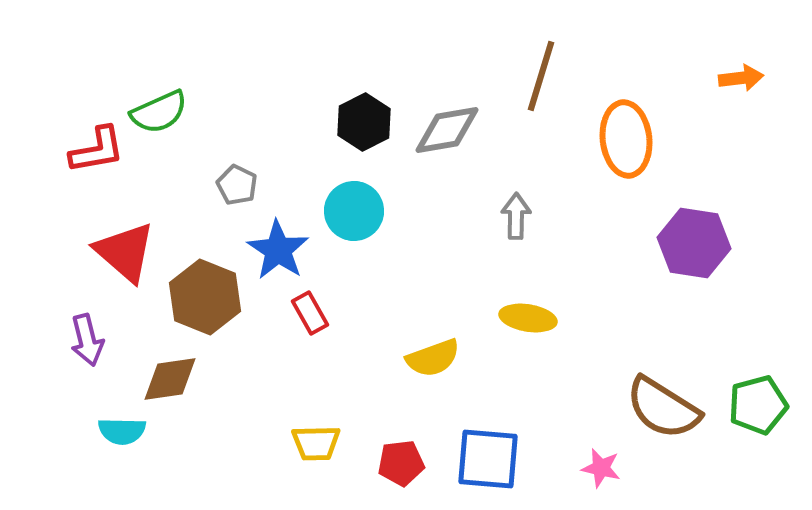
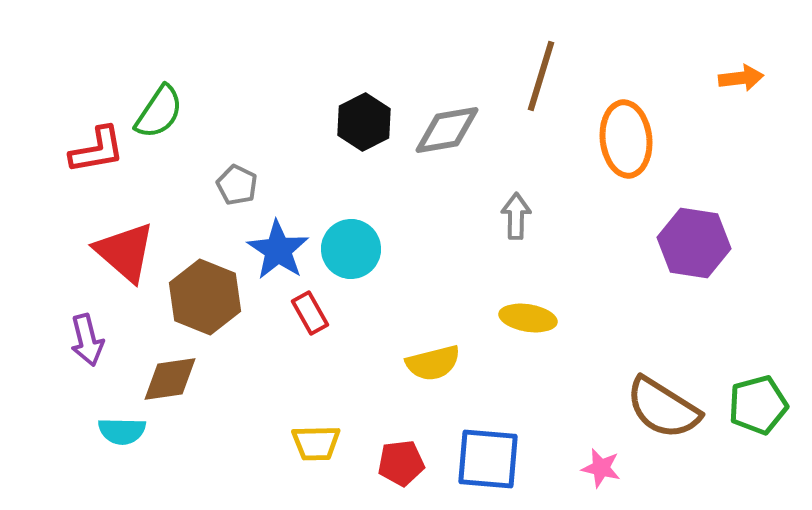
green semicircle: rotated 32 degrees counterclockwise
cyan circle: moved 3 px left, 38 px down
yellow semicircle: moved 5 px down; rotated 6 degrees clockwise
